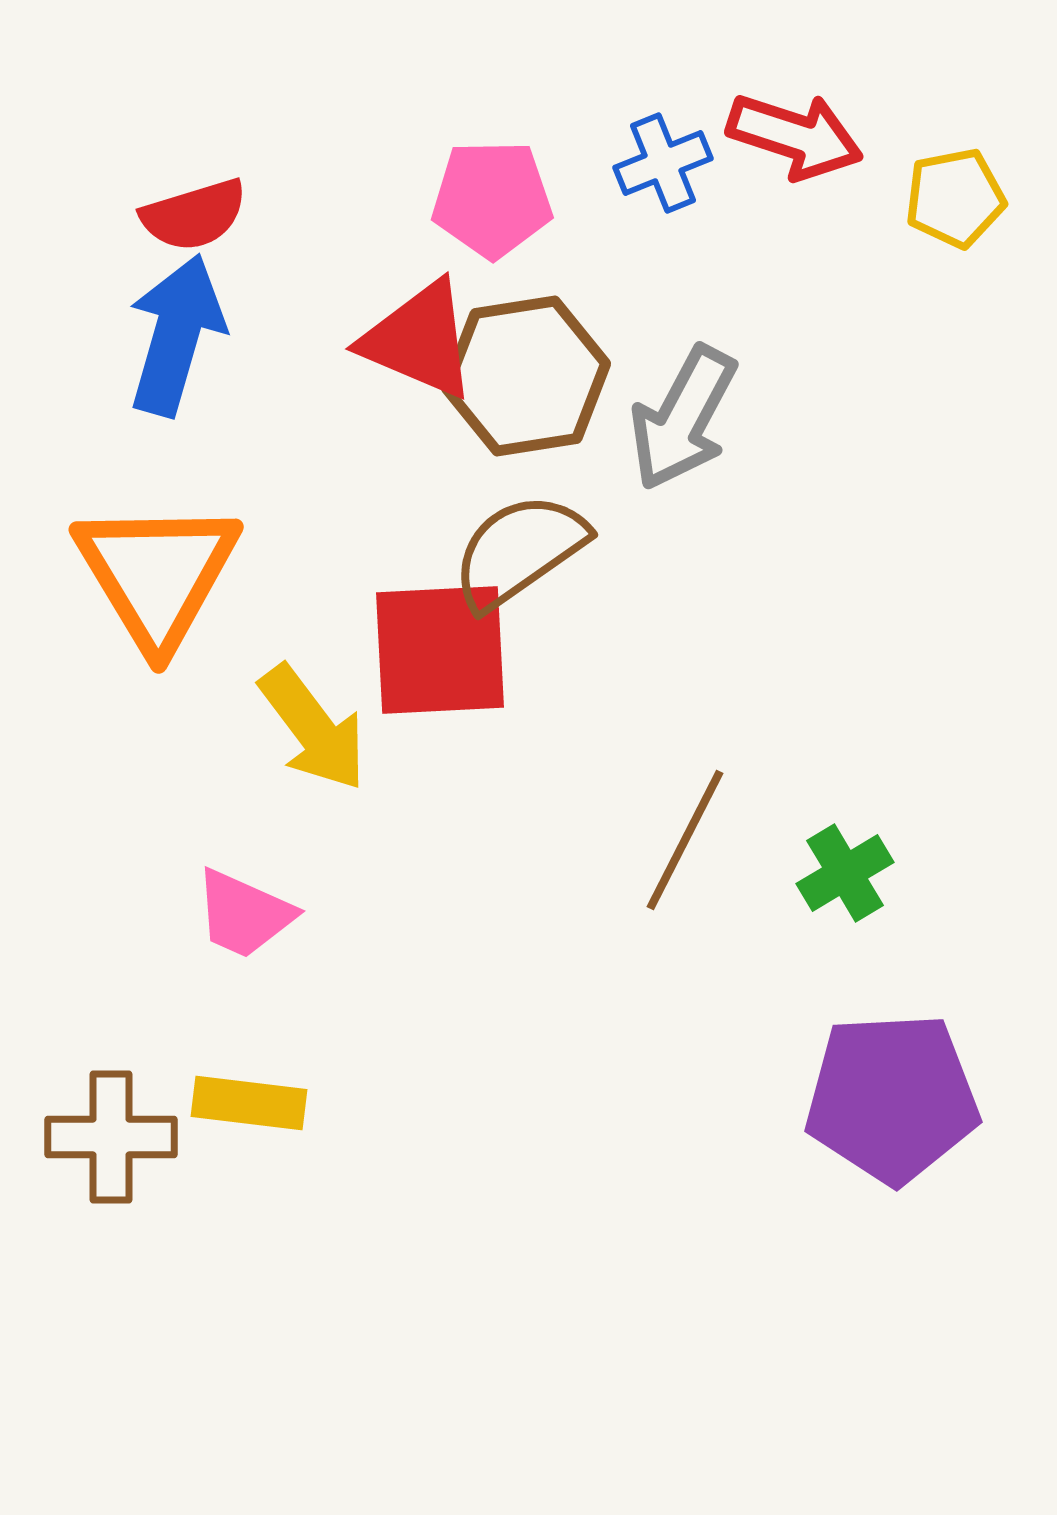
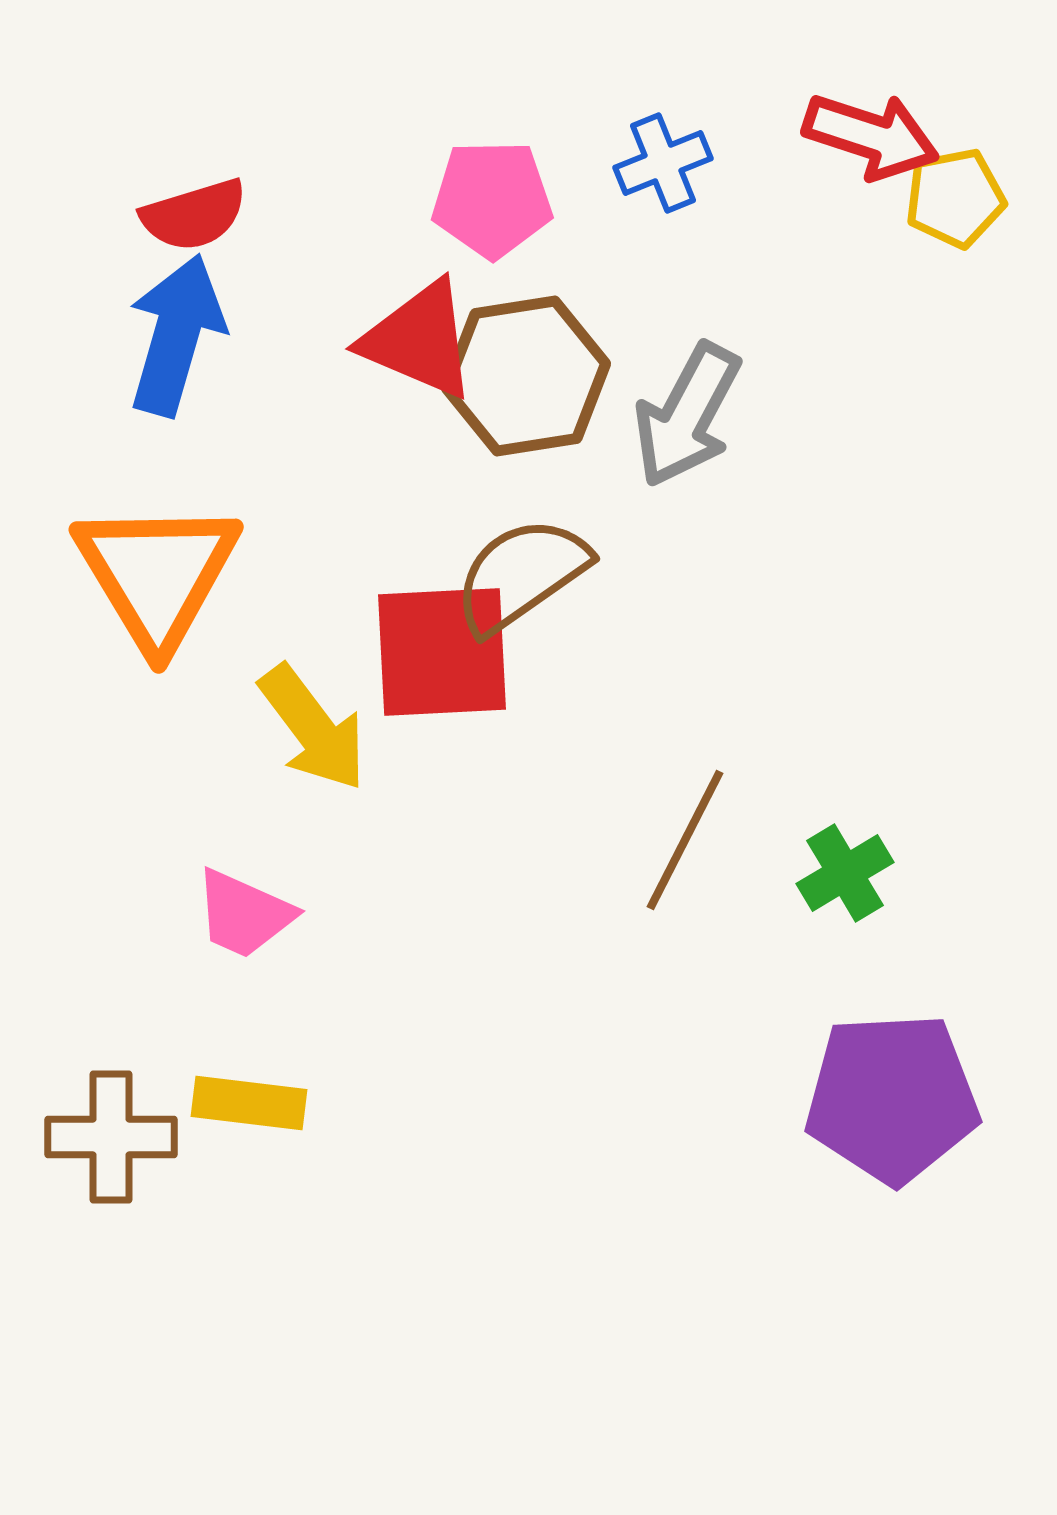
red arrow: moved 76 px right
gray arrow: moved 4 px right, 3 px up
brown semicircle: moved 2 px right, 24 px down
red square: moved 2 px right, 2 px down
